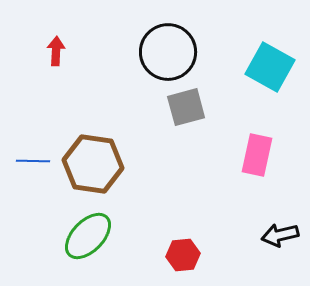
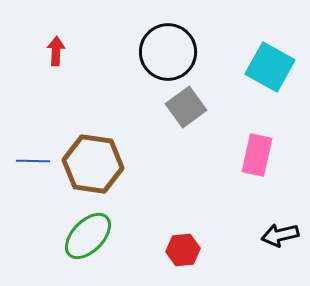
gray square: rotated 21 degrees counterclockwise
red hexagon: moved 5 px up
